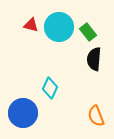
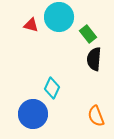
cyan circle: moved 10 px up
green rectangle: moved 2 px down
cyan diamond: moved 2 px right
blue circle: moved 10 px right, 1 px down
